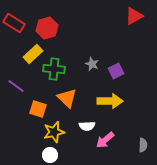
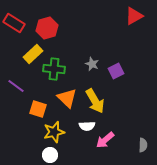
yellow arrow: moved 15 px left; rotated 60 degrees clockwise
